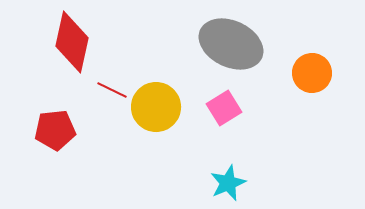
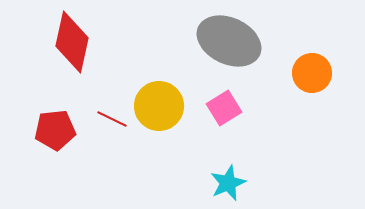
gray ellipse: moved 2 px left, 3 px up
red line: moved 29 px down
yellow circle: moved 3 px right, 1 px up
